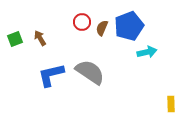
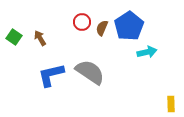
blue pentagon: rotated 12 degrees counterclockwise
green square: moved 1 px left, 2 px up; rotated 35 degrees counterclockwise
